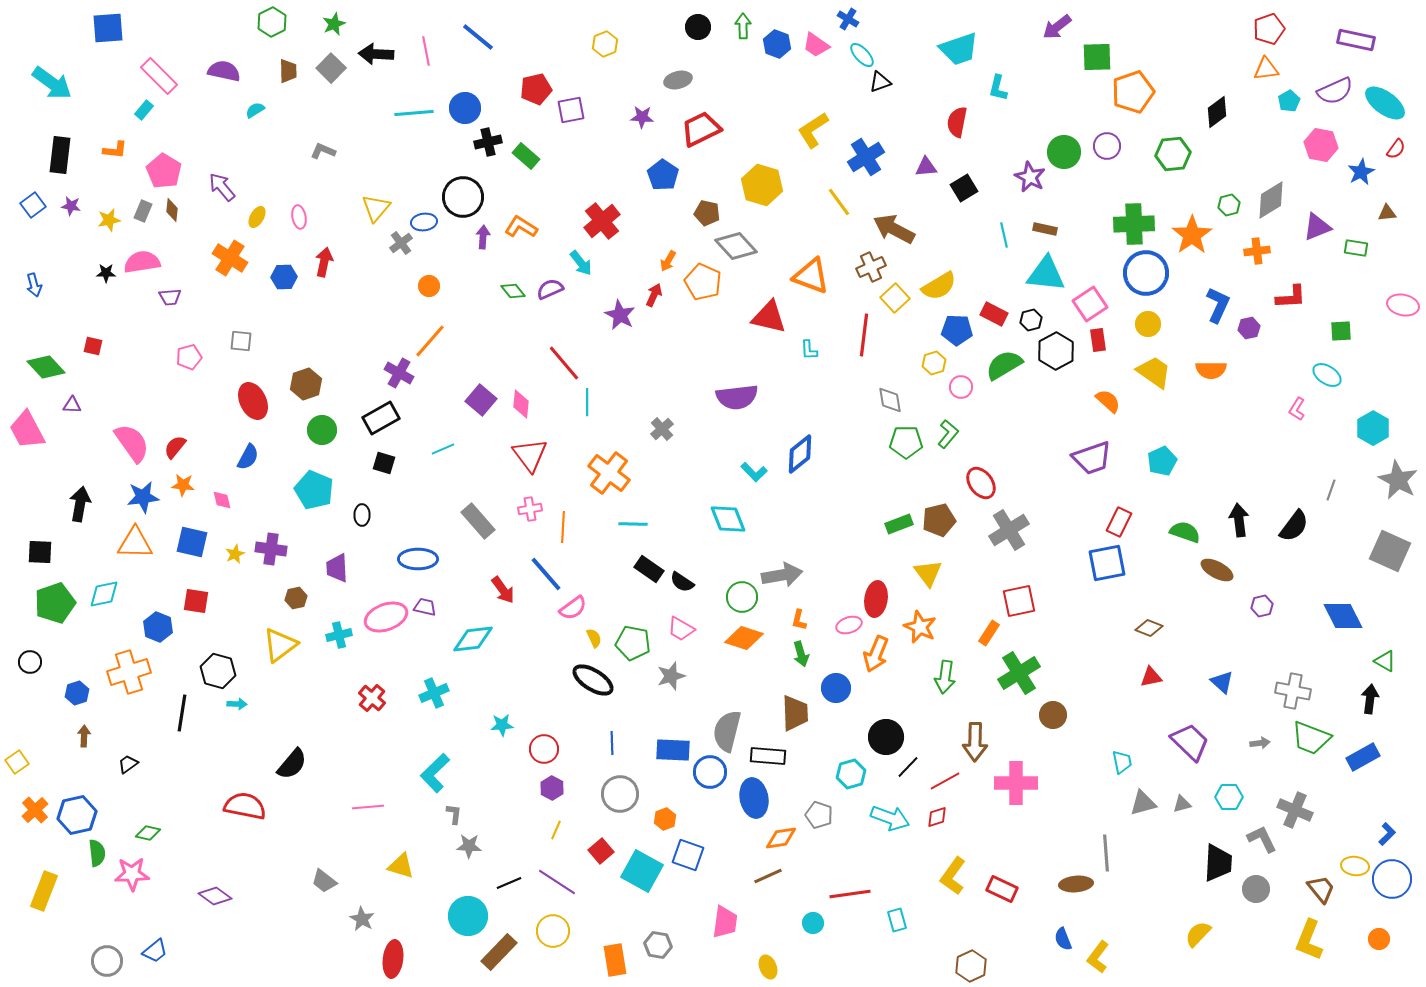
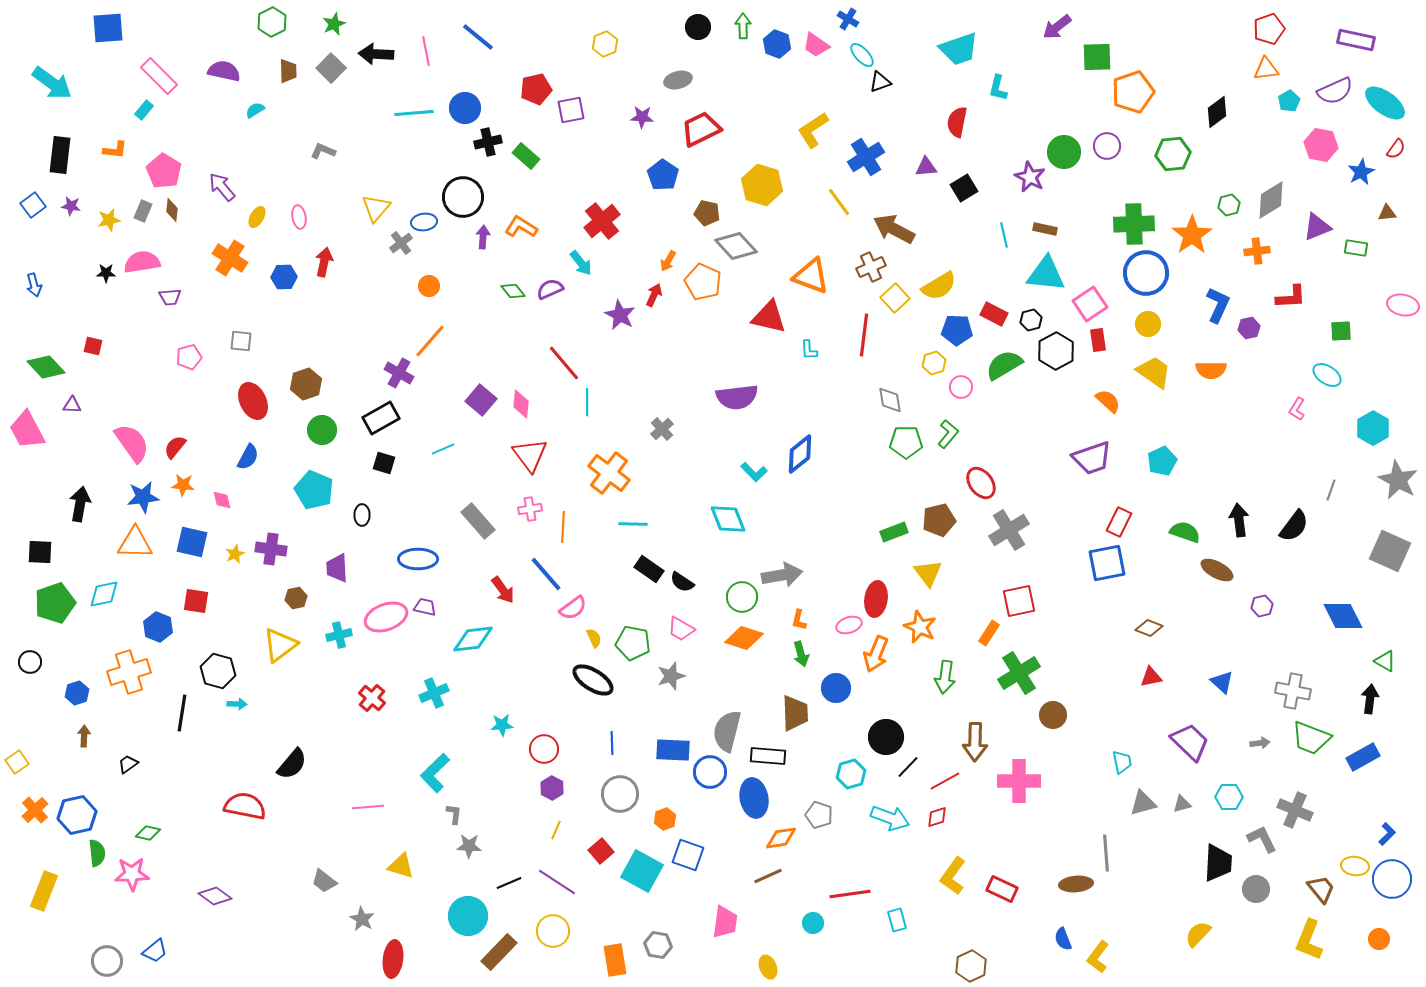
green rectangle at (899, 524): moved 5 px left, 8 px down
pink cross at (1016, 783): moved 3 px right, 2 px up
